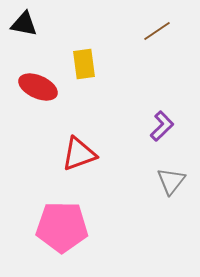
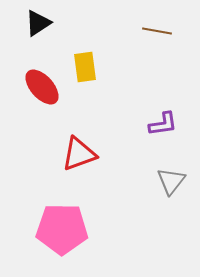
black triangle: moved 14 px right, 1 px up; rotated 44 degrees counterclockwise
brown line: rotated 44 degrees clockwise
yellow rectangle: moved 1 px right, 3 px down
red ellipse: moved 4 px right; rotated 24 degrees clockwise
purple L-shape: moved 1 px right, 2 px up; rotated 36 degrees clockwise
pink pentagon: moved 2 px down
